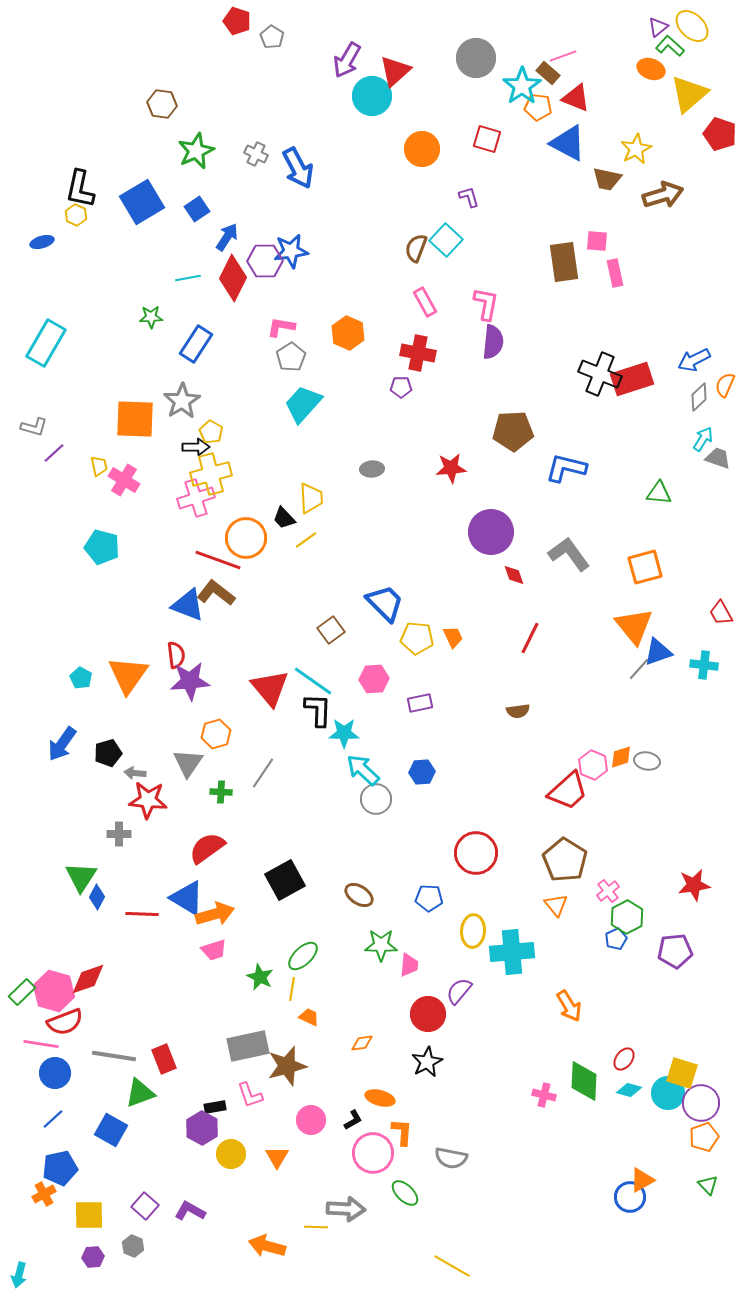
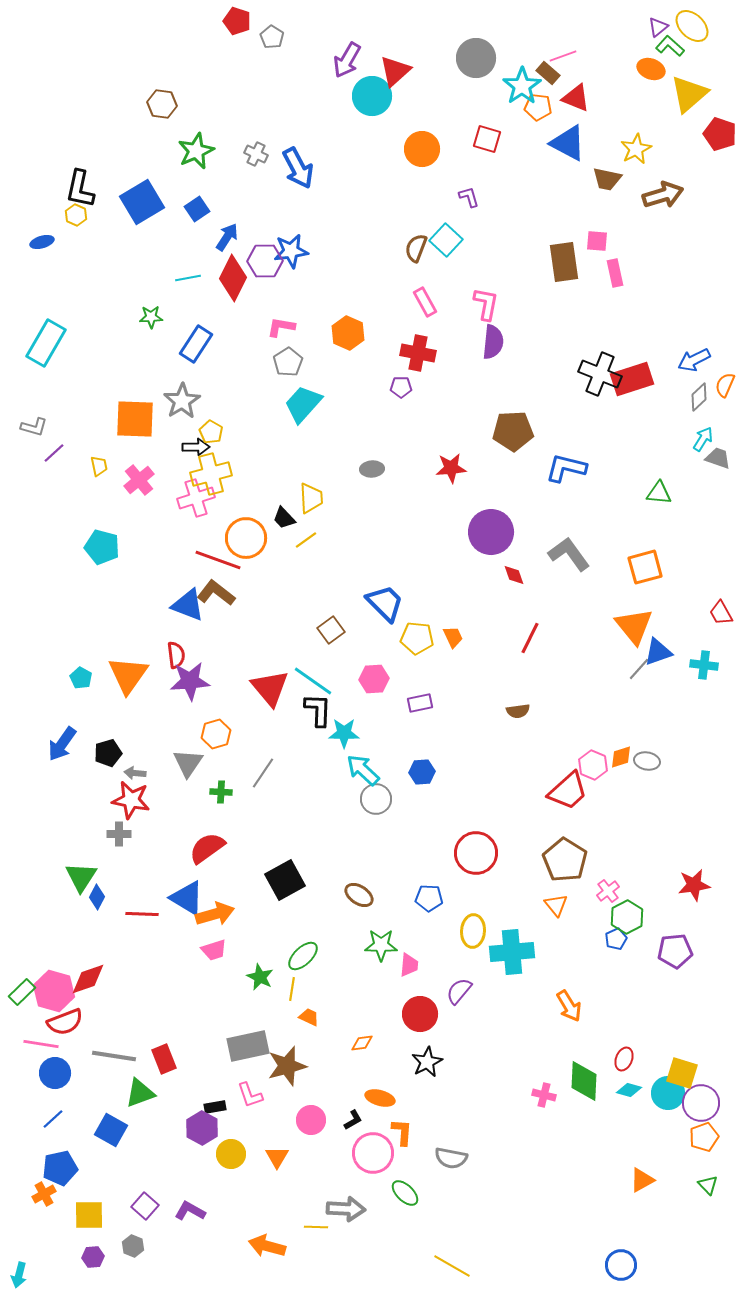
gray pentagon at (291, 357): moved 3 px left, 5 px down
pink cross at (124, 480): moved 15 px right; rotated 20 degrees clockwise
red star at (148, 800): moved 17 px left; rotated 6 degrees clockwise
red circle at (428, 1014): moved 8 px left
red ellipse at (624, 1059): rotated 15 degrees counterclockwise
blue circle at (630, 1197): moved 9 px left, 68 px down
